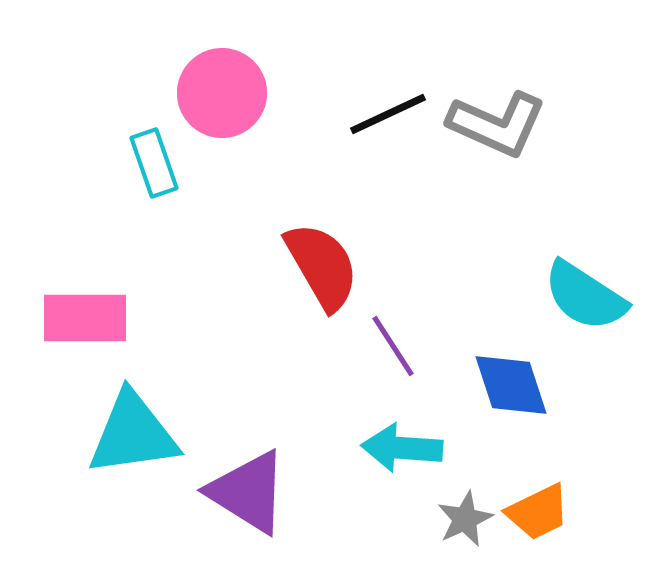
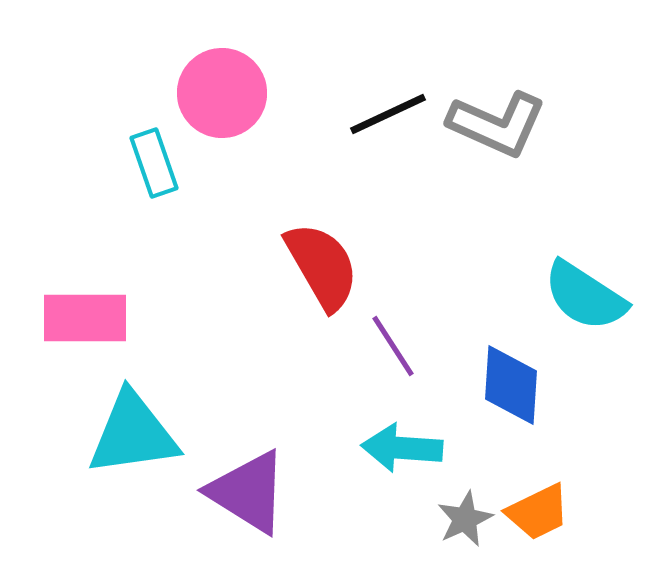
blue diamond: rotated 22 degrees clockwise
